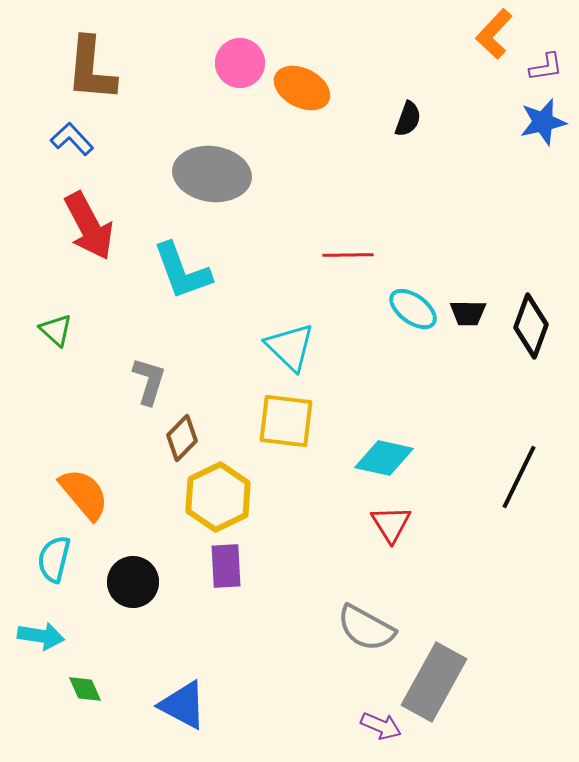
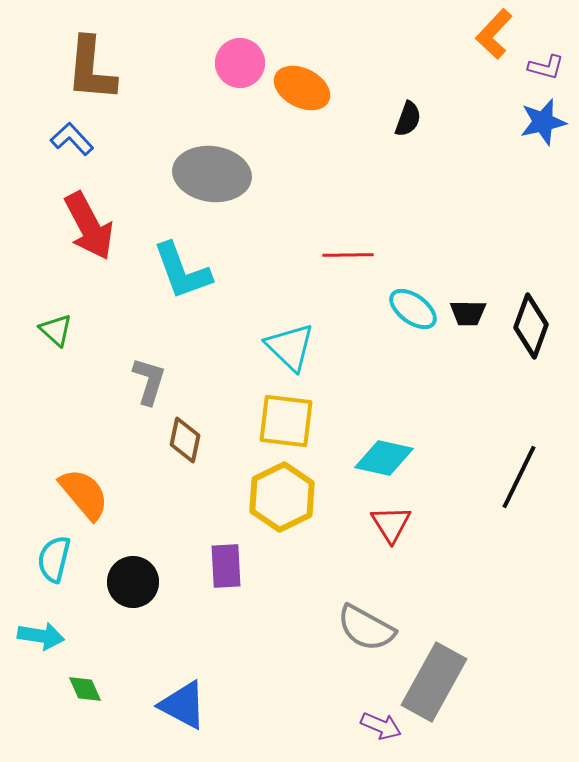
purple L-shape: rotated 24 degrees clockwise
brown diamond: moved 3 px right, 2 px down; rotated 33 degrees counterclockwise
yellow hexagon: moved 64 px right
